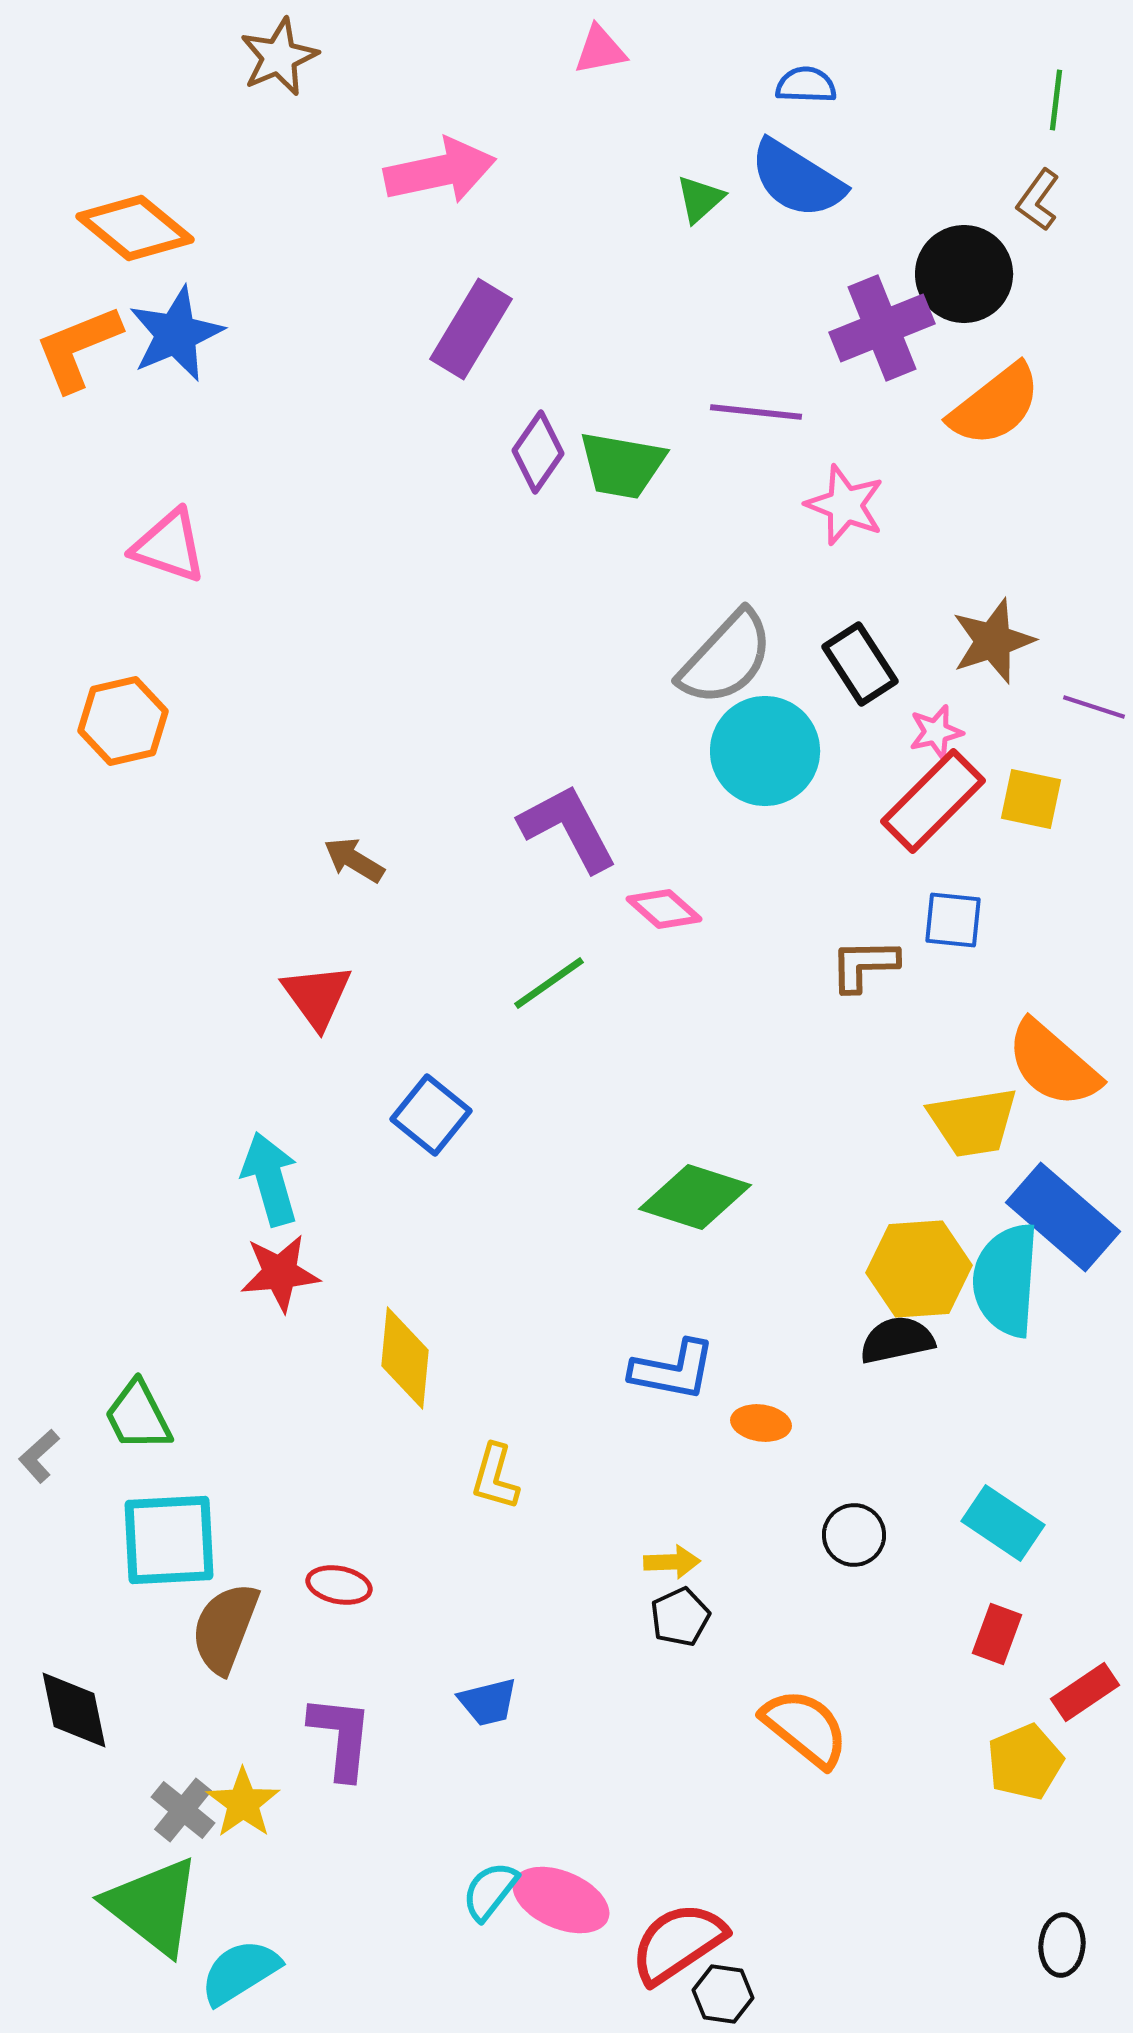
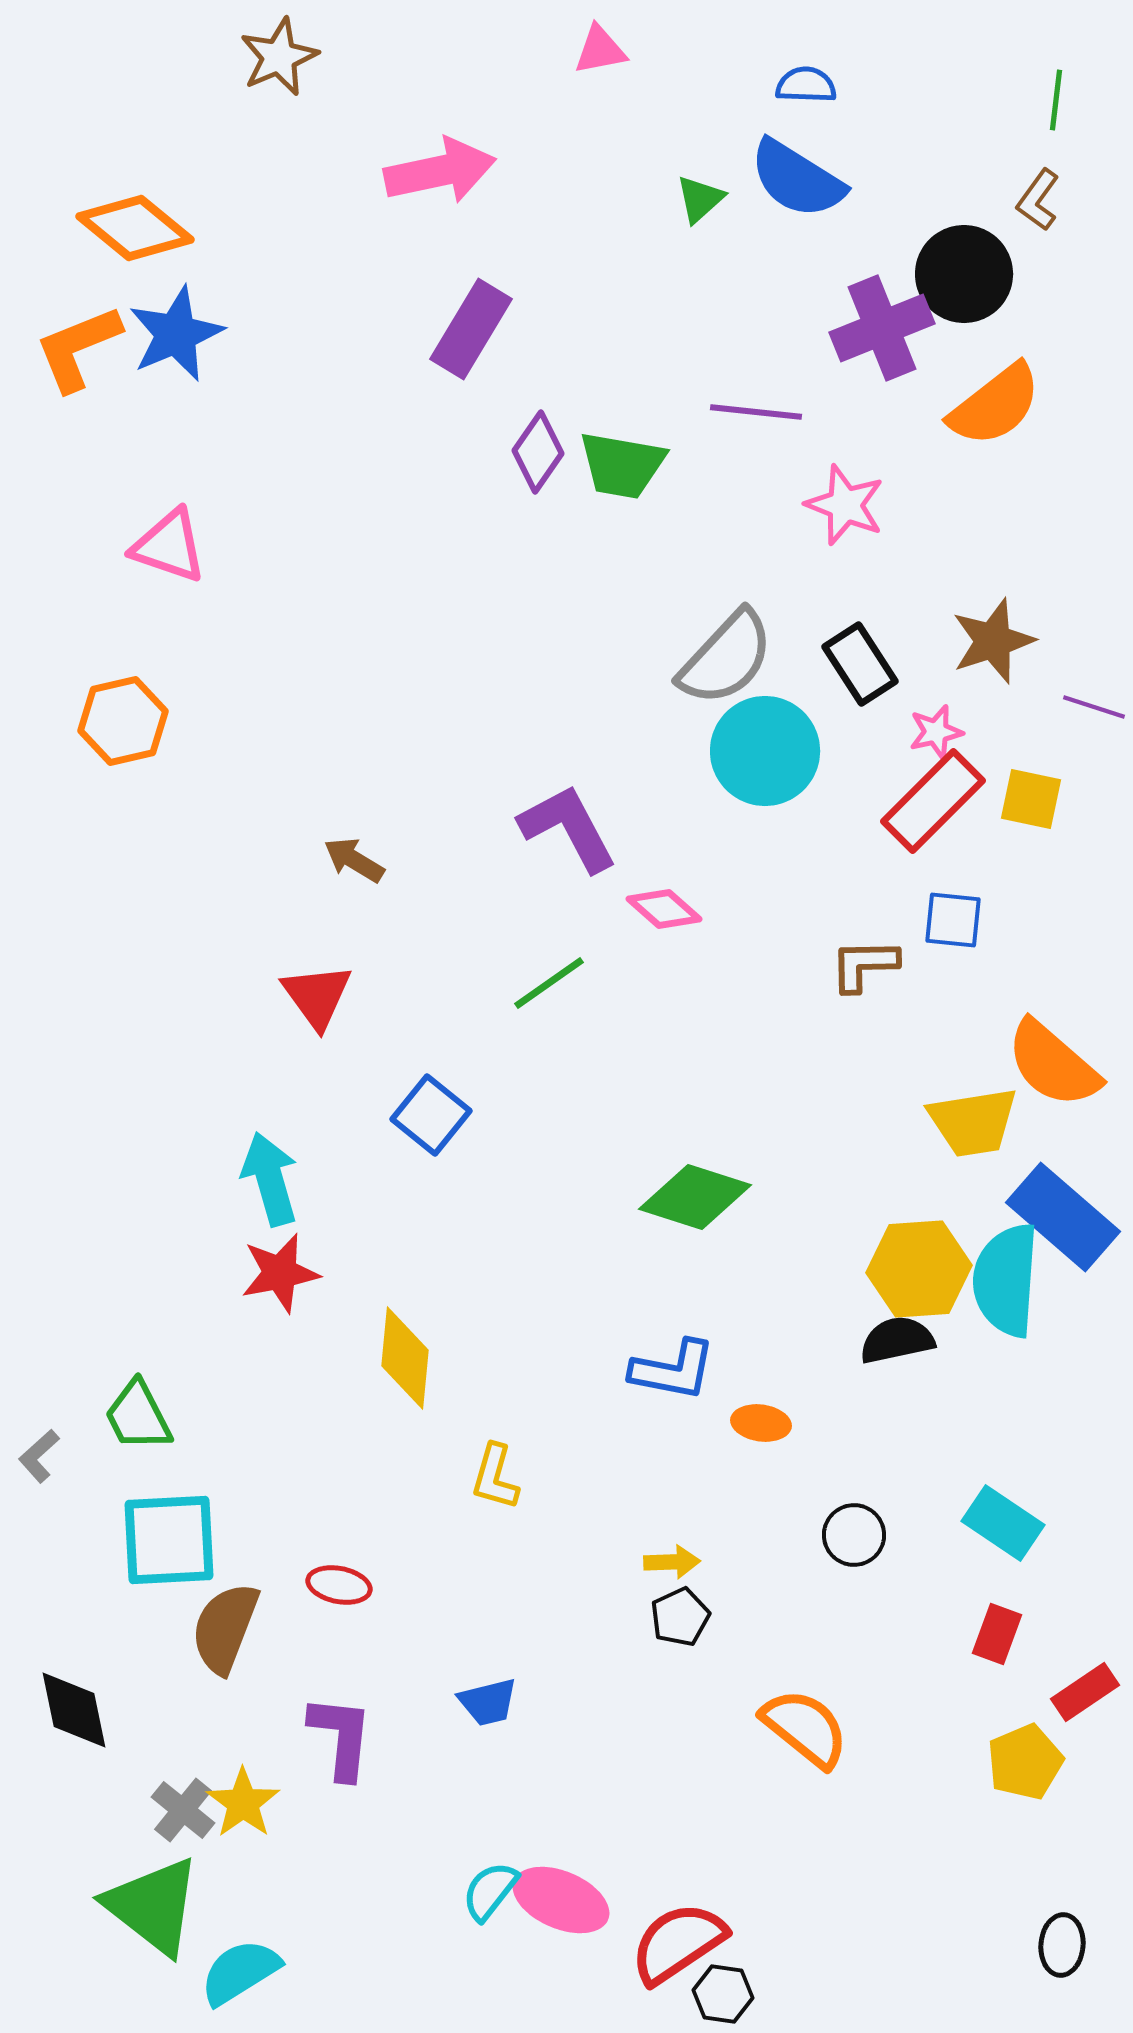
red star at (280, 1273): rotated 6 degrees counterclockwise
